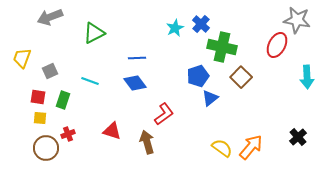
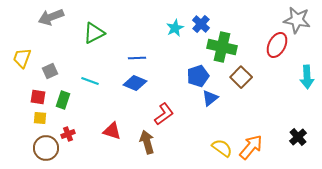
gray arrow: moved 1 px right
blue diamond: rotated 30 degrees counterclockwise
